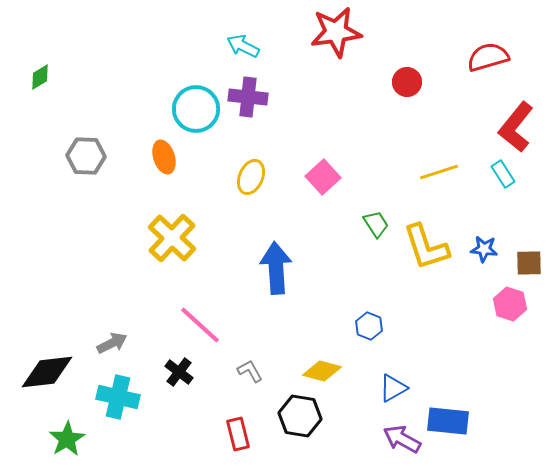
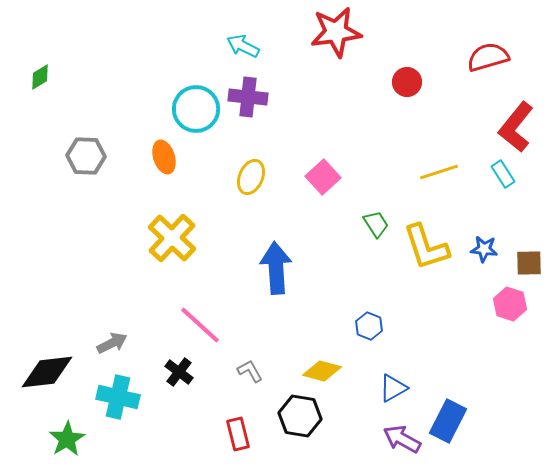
blue rectangle: rotated 69 degrees counterclockwise
